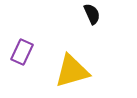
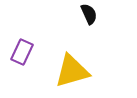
black semicircle: moved 3 px left
